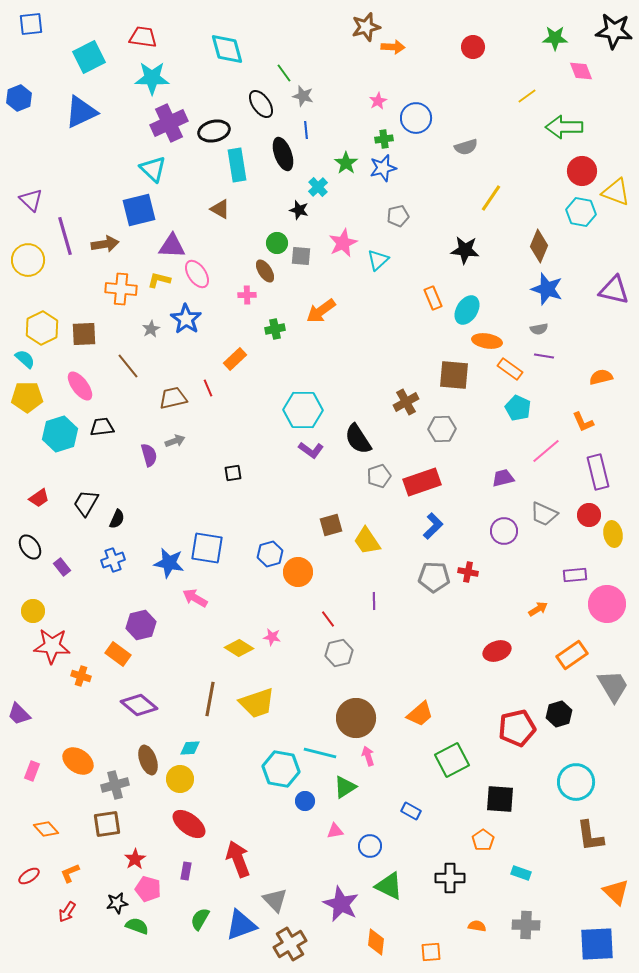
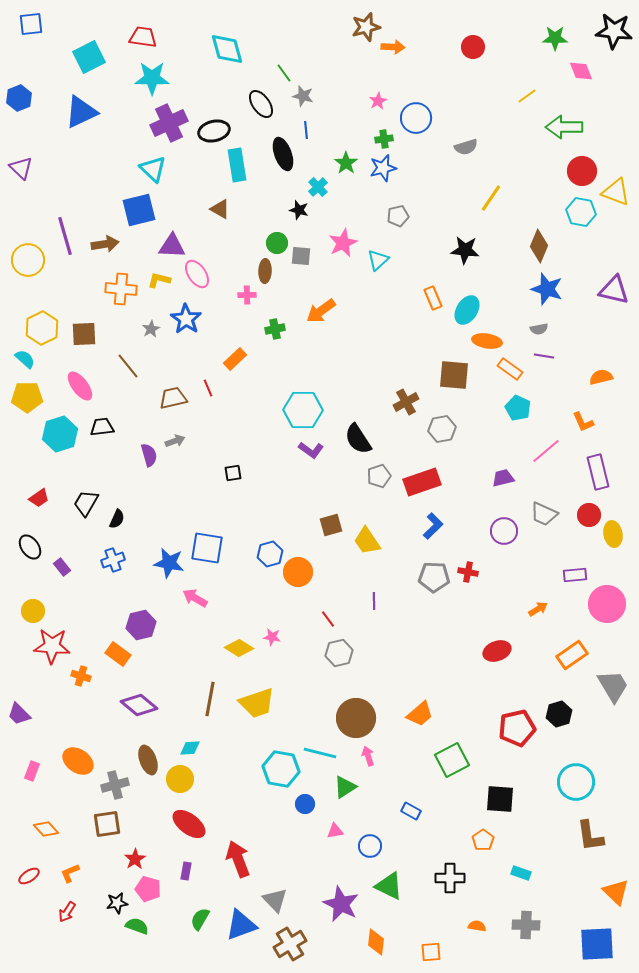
purple triangle at (31, 200): moved 10 px left, 32 px up
brown ellipse at (265, 271): rotated 35 degrees clockwise
gray hexagon at (442, 429): rotated 8 degrees counterclockwise
blue circle at (305, 801): moved 3 px down
